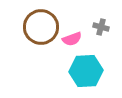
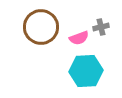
gray cross: rotated 28 degrees counterclockwise
pink semicircle: moved 7 px right, 1 px up
